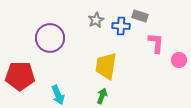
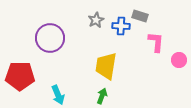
pink L-shape: moved 1 px up
